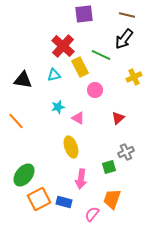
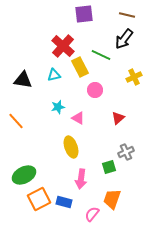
green ellipse: rotated 25 degrees clockwise
